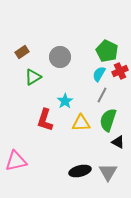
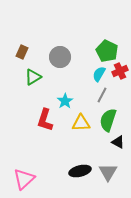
brown rectangle: rotated 32 degrees counterclockwise
pink triangle: moved 8 px right, 18 px down; rotated 30 degrees counterclockwise
